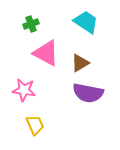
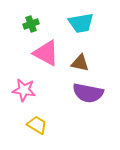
cyan trapezoid: moved 5 px left, 1 px down; rotated 136 degrees clockwise
brown triangle: rotated 42 degrees clockwise
yellow trapezoid: moved 2 px right; rotated 35 degrees counterclockwise
